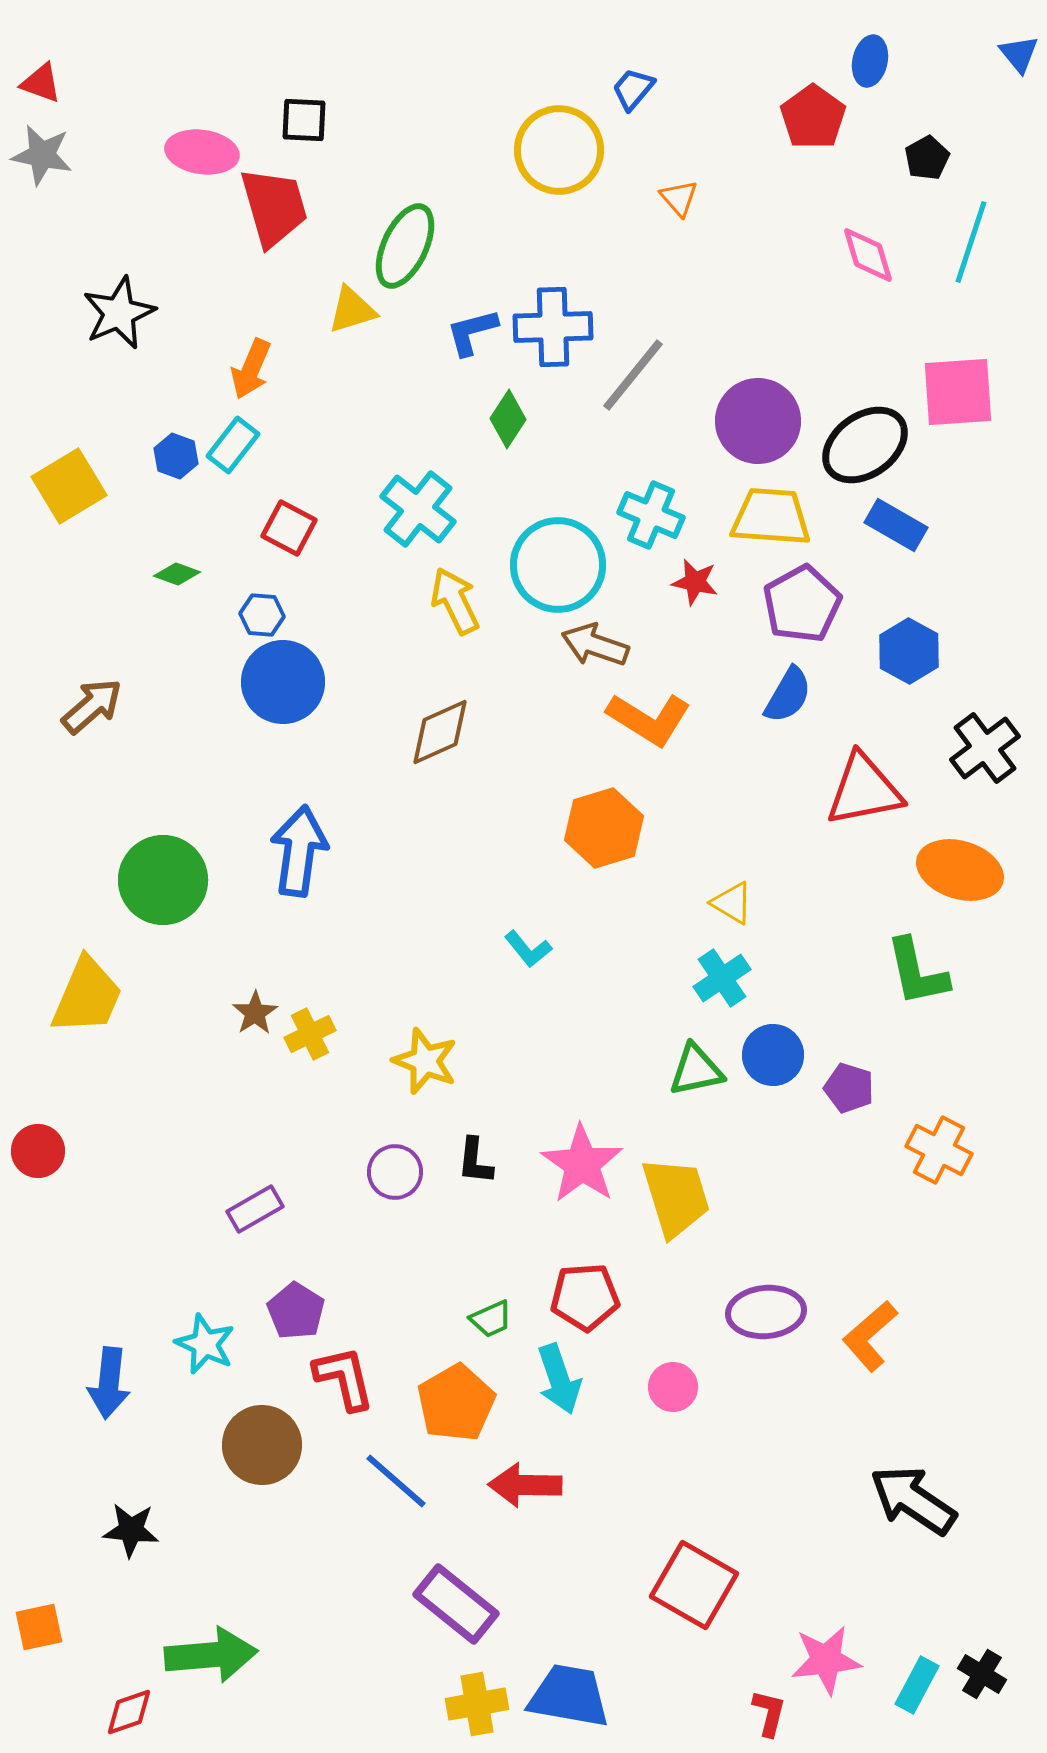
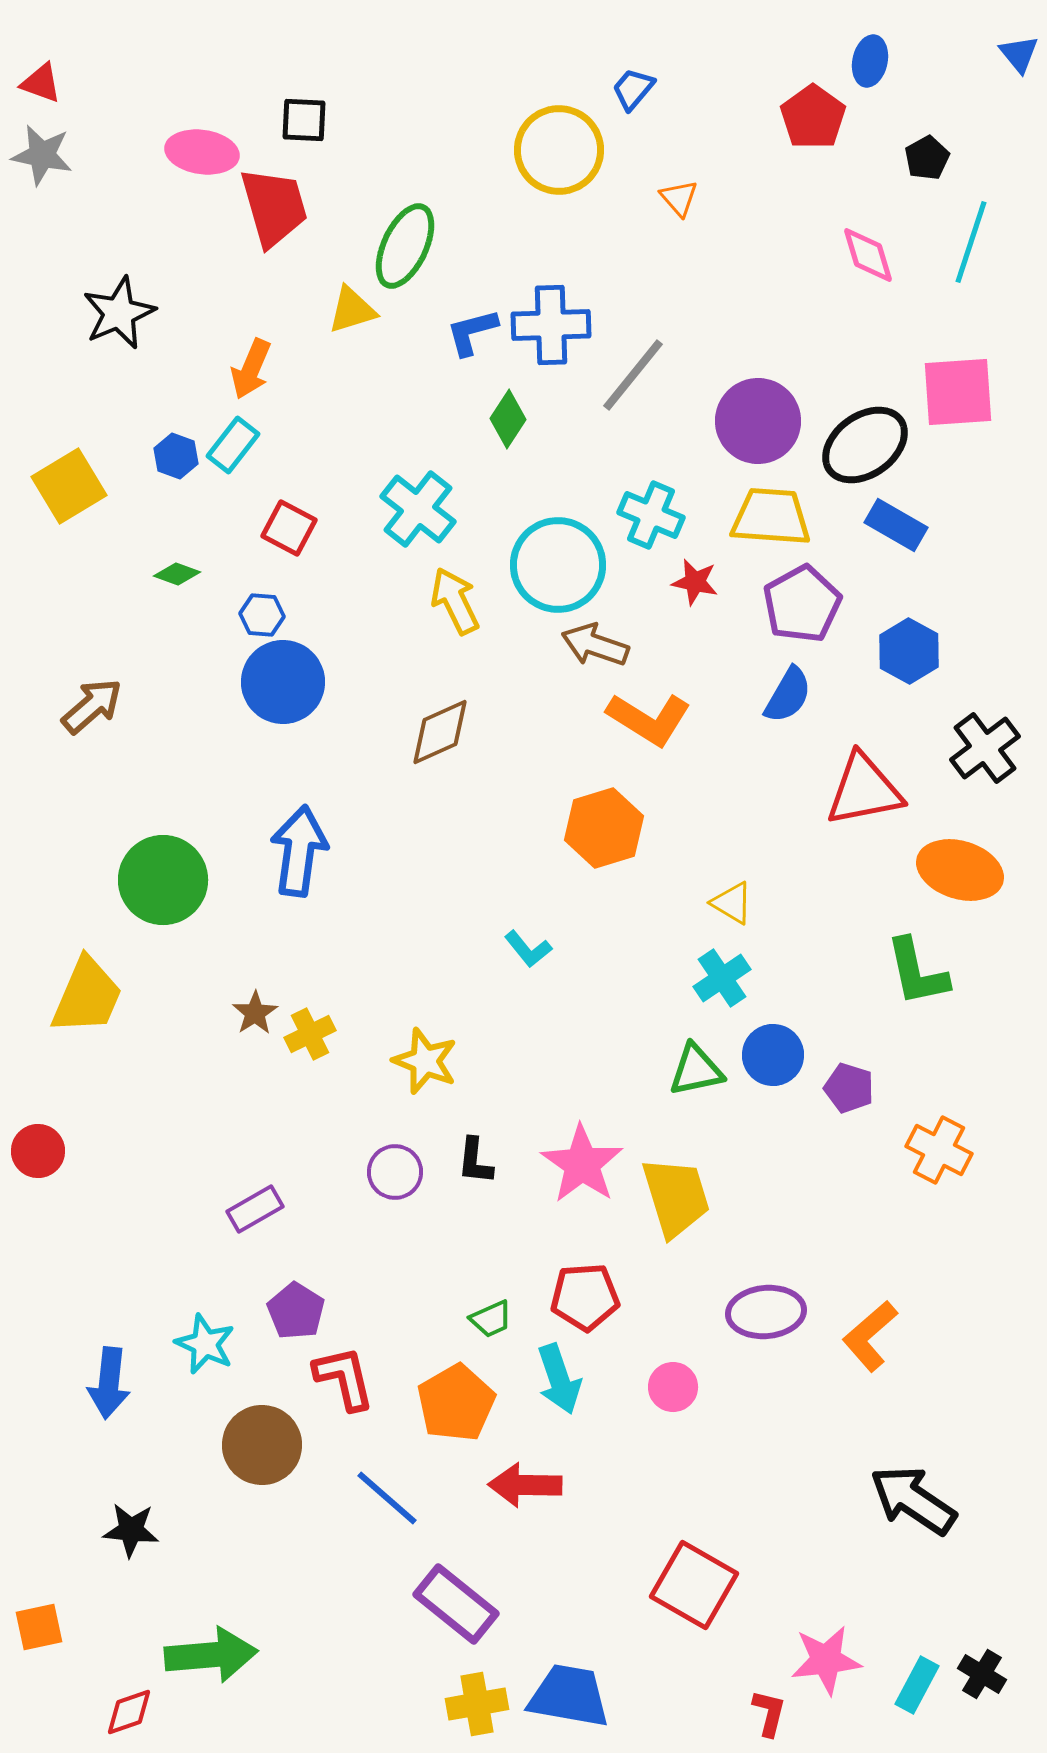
blue cross at (553, 327): moved 2 px left, 2 px up
blue line at (396, 1481): moved 9 px left, 17 px down
